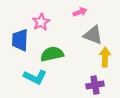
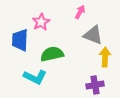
pink arrow: rotated 40 degrees counterclockwise
